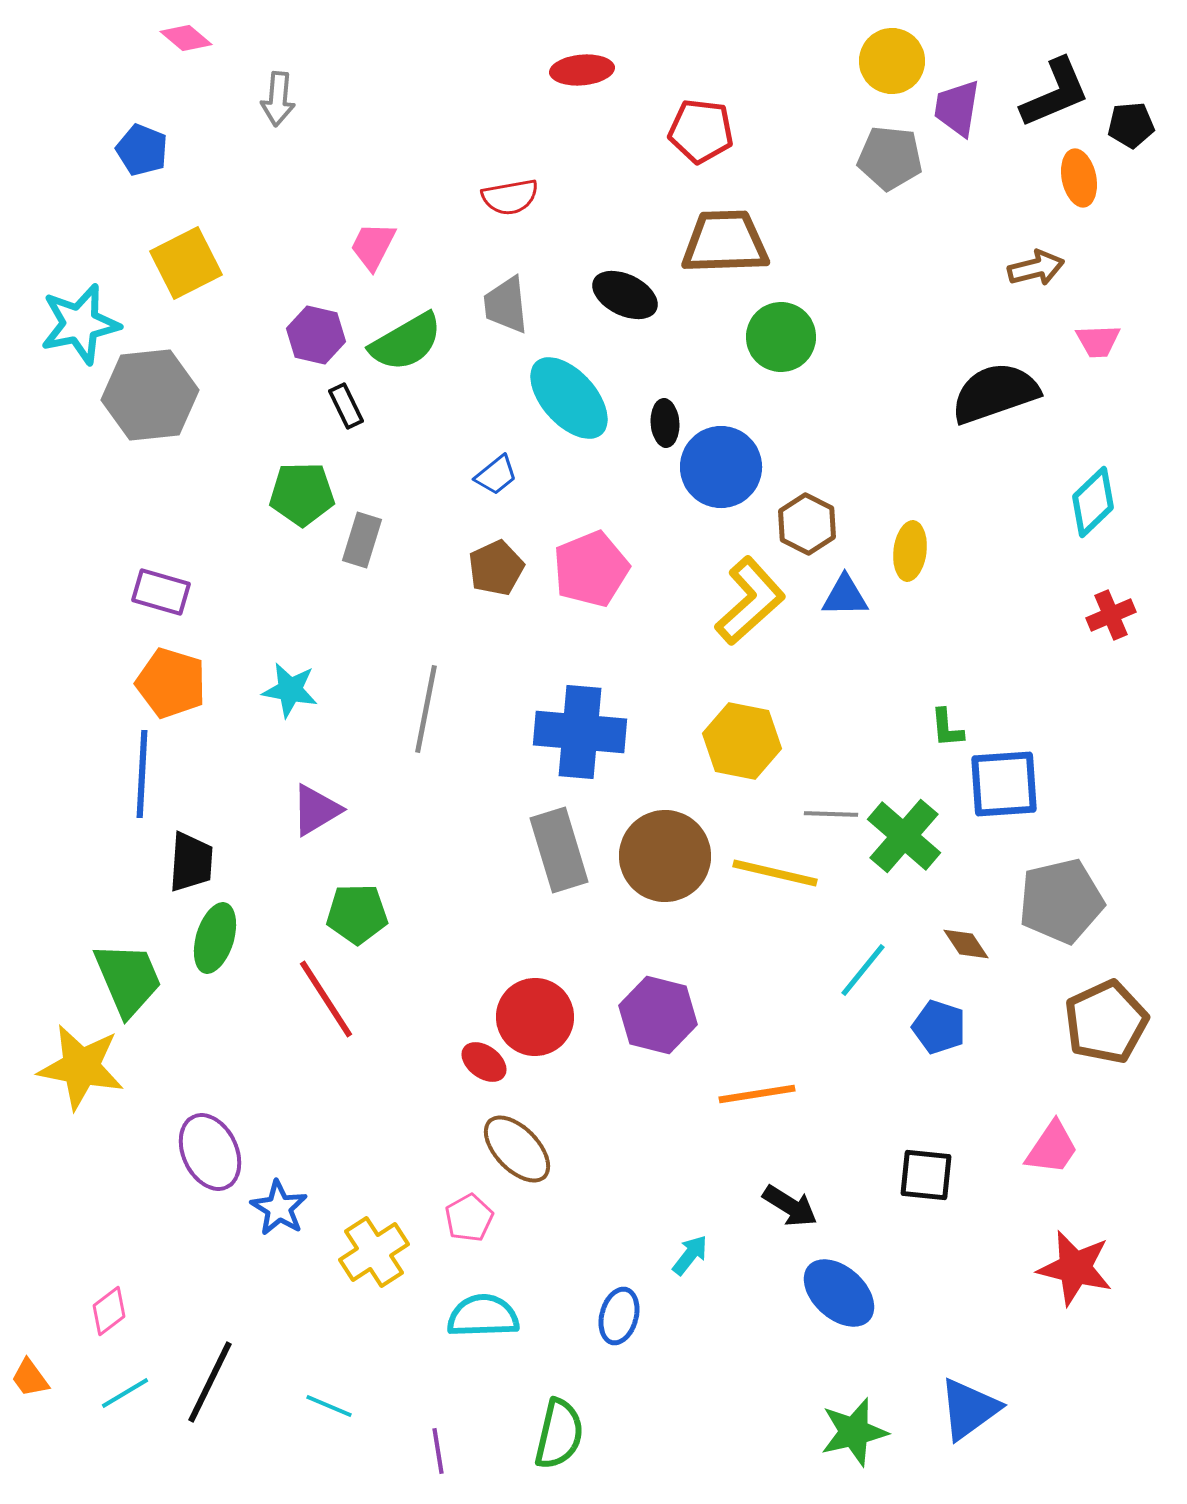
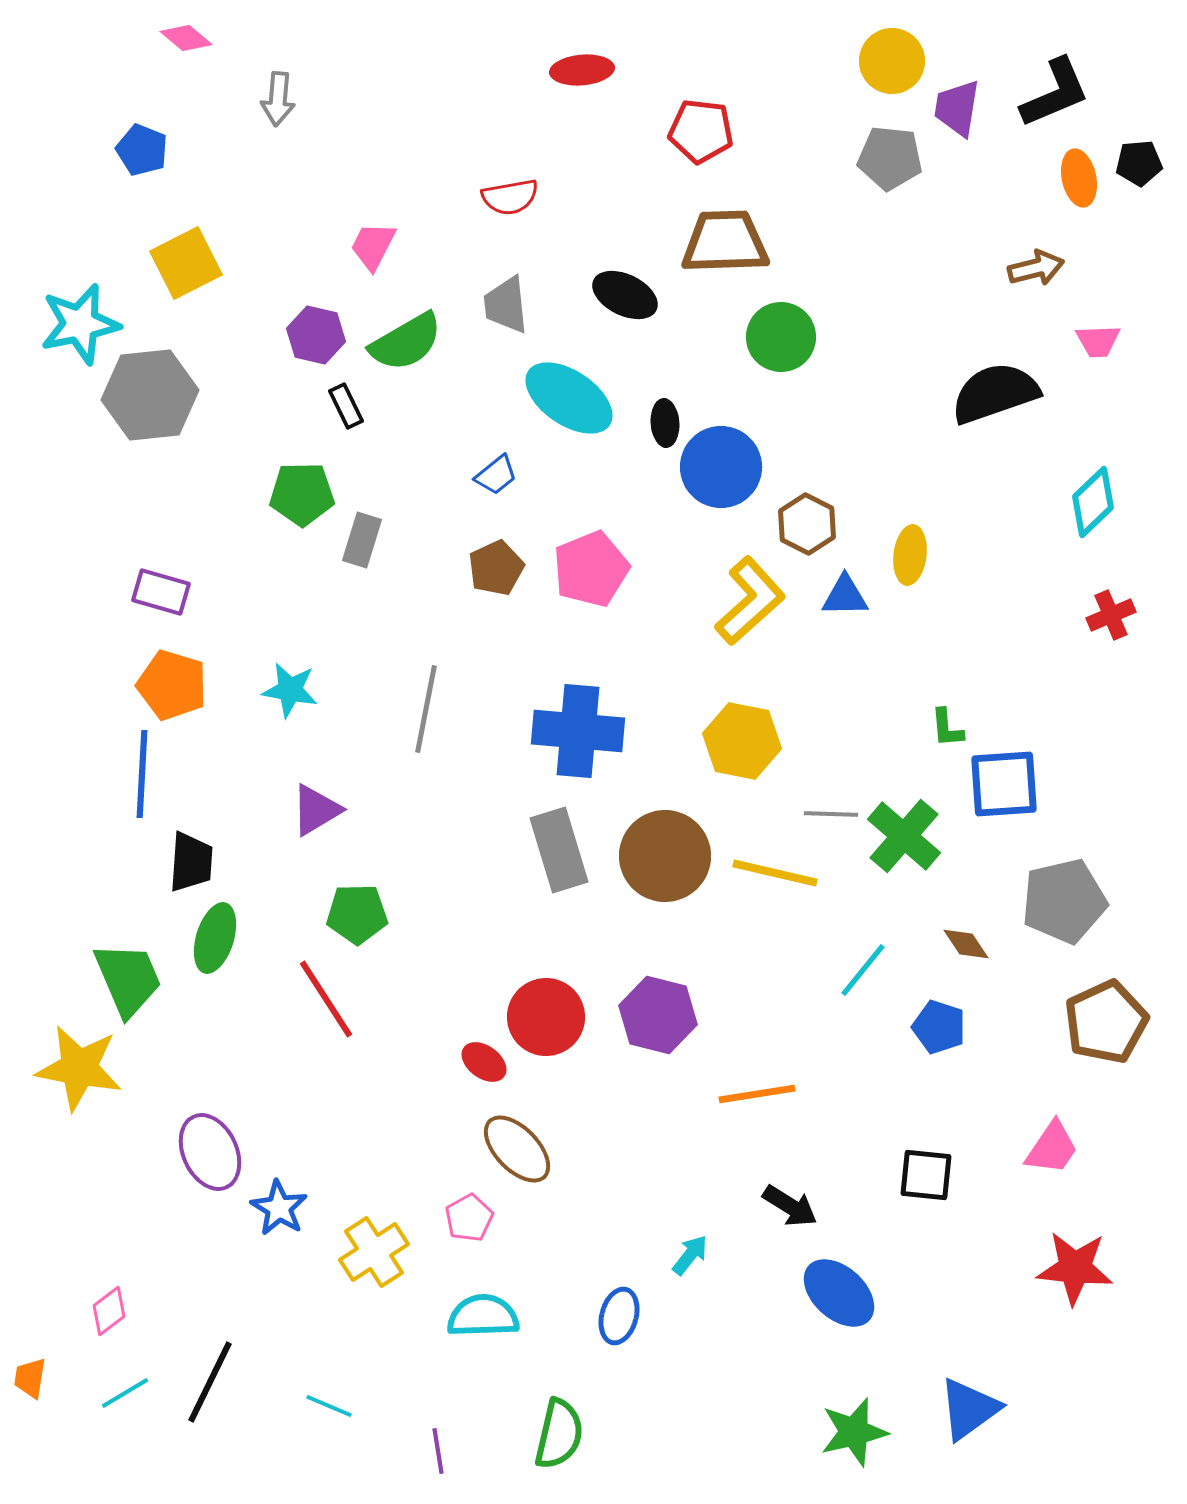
black pentagon at (1131, 125): moved 8 px right, 38 px down
cyan ellipse at (569, 398): rotated 14 degrees counterclockwise
yellow ellipse at (910, 551): moved 4 px down
orange pentagon at (171, 683): moved 1 px right, 2 px down
blue cross at (580, 732): moved 2 px left, 1 px up
gray pentagon at (1061, 901): moved 3 px right
red circle at (535, 1017): moved 11 px right
yellow star at (81, 1067): moved 2 px left, 1 px down
red star at (1075, 1268): rotated 8 degrees counterclockwise
orange trapezoid at (30, 1378): rotated 45 degrees clockwise
